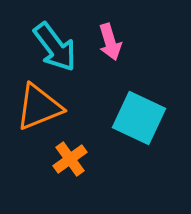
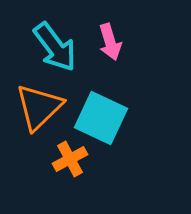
orange triangle: rotated 22 degrees counterclockwise
cyan square: moved 38 px left
orange cross: rotated 8 degrees clockwise
